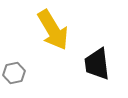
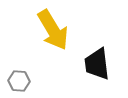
gray hexagon: moved 5 px right, 8 px down; rotated 15 degrees clockwise
